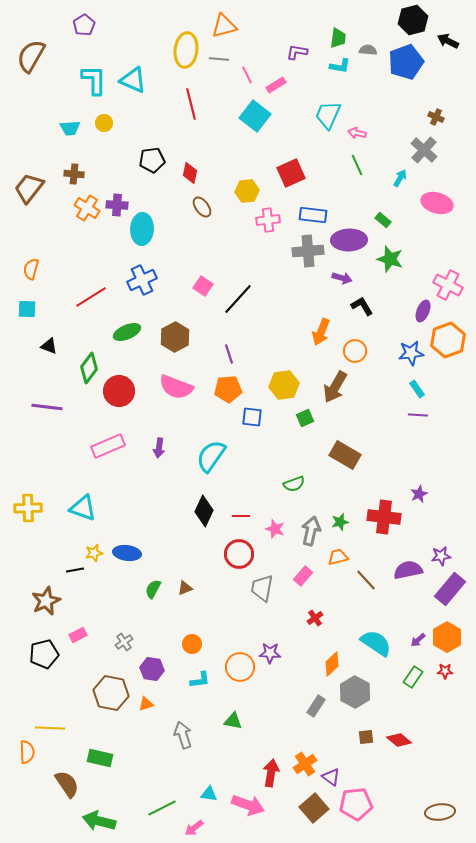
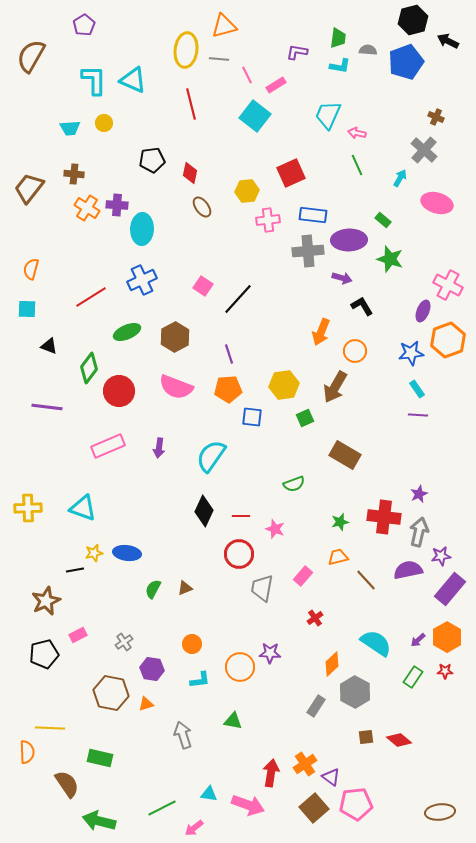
gray arrow at (311, 531): moved 108 px right, 1 px down
